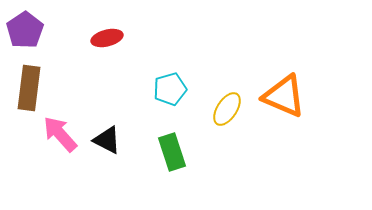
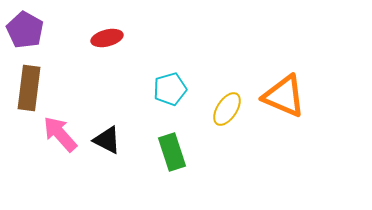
purple pentagon: rotated 9 degrees counterclockwise
